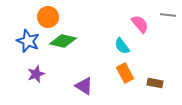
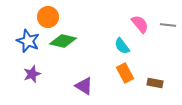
gray line: moved 10 px down
purple star: moved 4 px left
